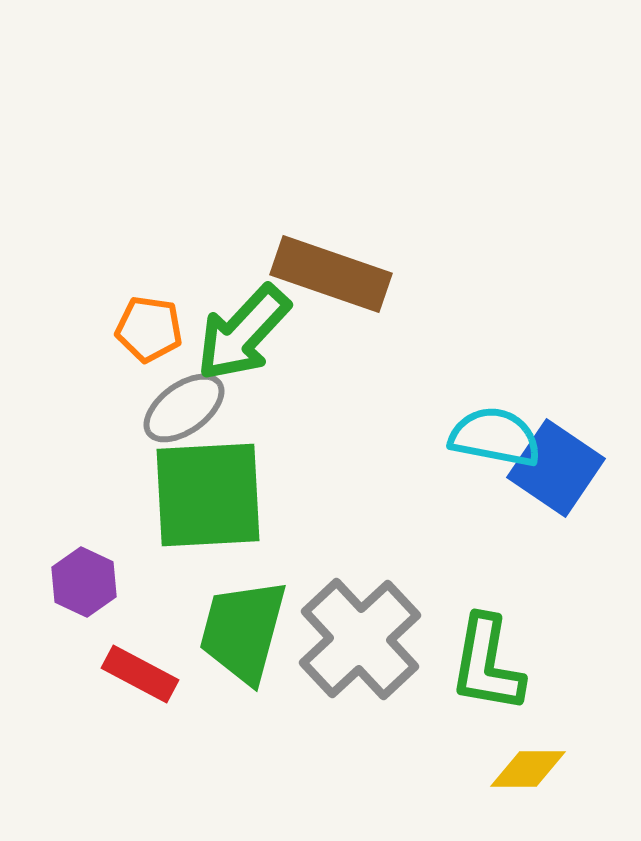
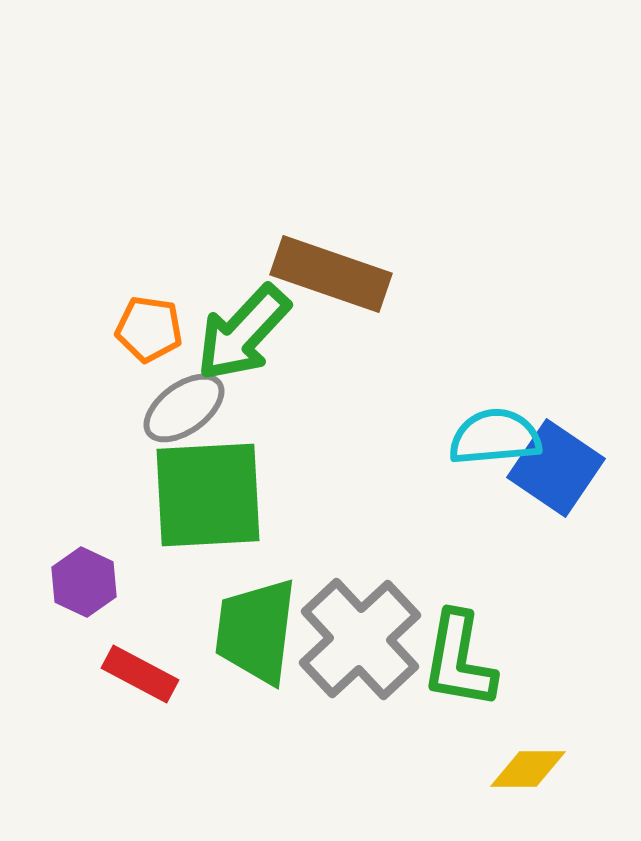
cyan semicircle: rotated 16 degrees counterclockwise
green trapezoid: moved 13 px right; rotated 8 degrees counterclockwise
green L-shape: moved 28 px left, 4 px up
